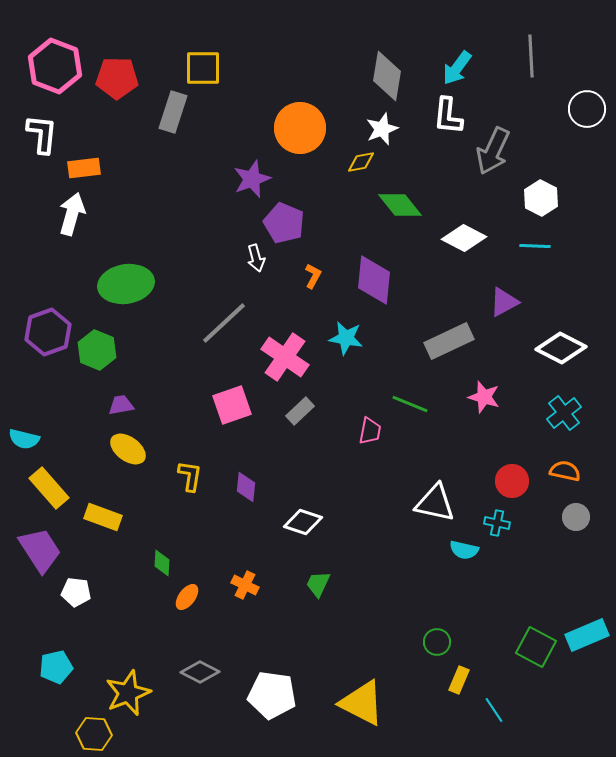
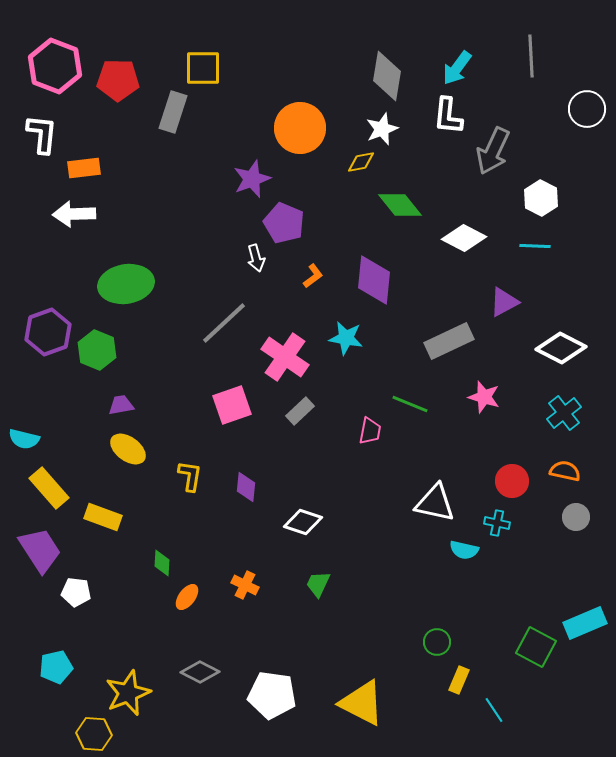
red pentagon at (117, 78): moved 1 px right, 2 px down
white arrow at (72, 214): moved 2 px right; rotated 108 degrees counterclockwise
orange L-shape at (313, 276): rotated 25 degrees clockwise
cyan rectangle at (587, 635): moved 2 px left, 12 px up
